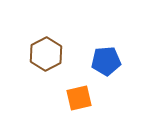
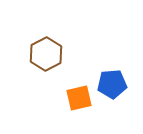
blue pentagon: moved 6 px right, 23 px down
